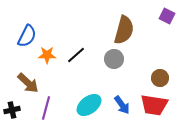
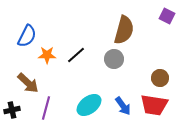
blue arrow: moved 1 px right, 1 px down
